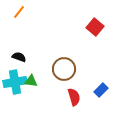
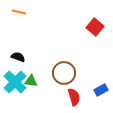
orange line: rotated 64 degrees clockwise
black semicircle: moved 1 px left
brown circle: moved 4 px down
cyan cross: rotated 35 degrees counterclockwise
blue rectangle: rotated 16 degrees clockwise
